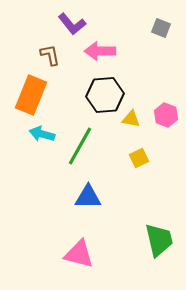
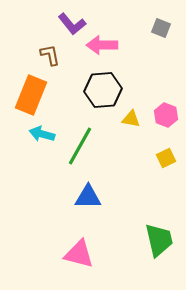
pink arrow: moved 2 px right, 6 px up
black hexagon: moved 2 px left, 5 px up
yellow square: moved 27 px right
